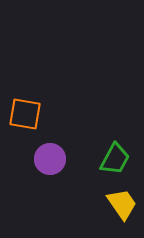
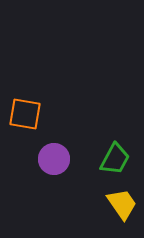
purple circle: moved 4 px right
